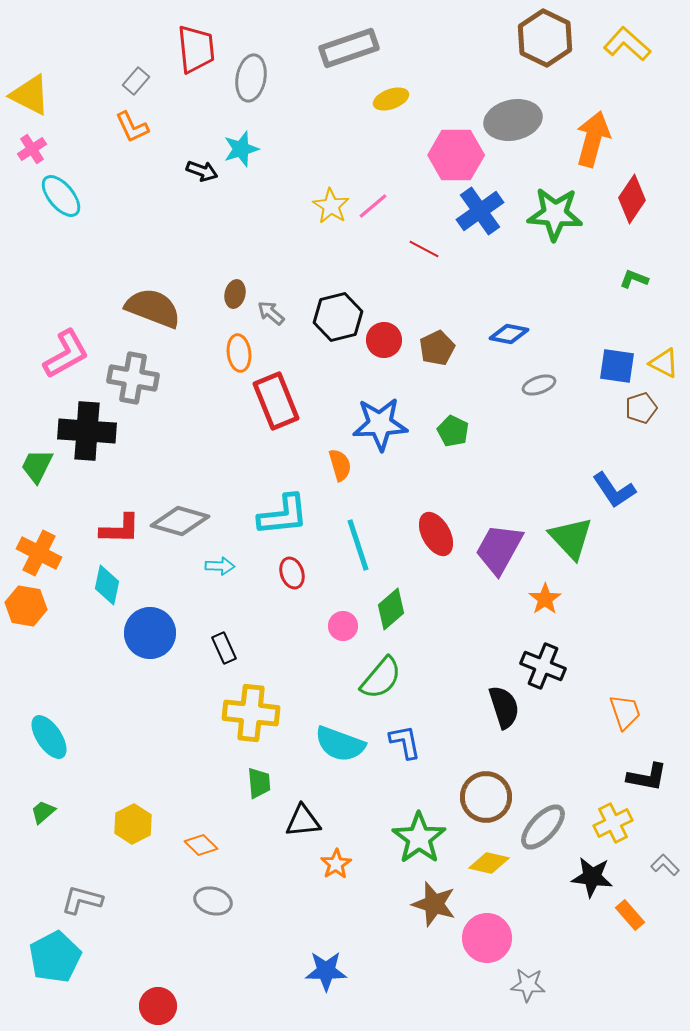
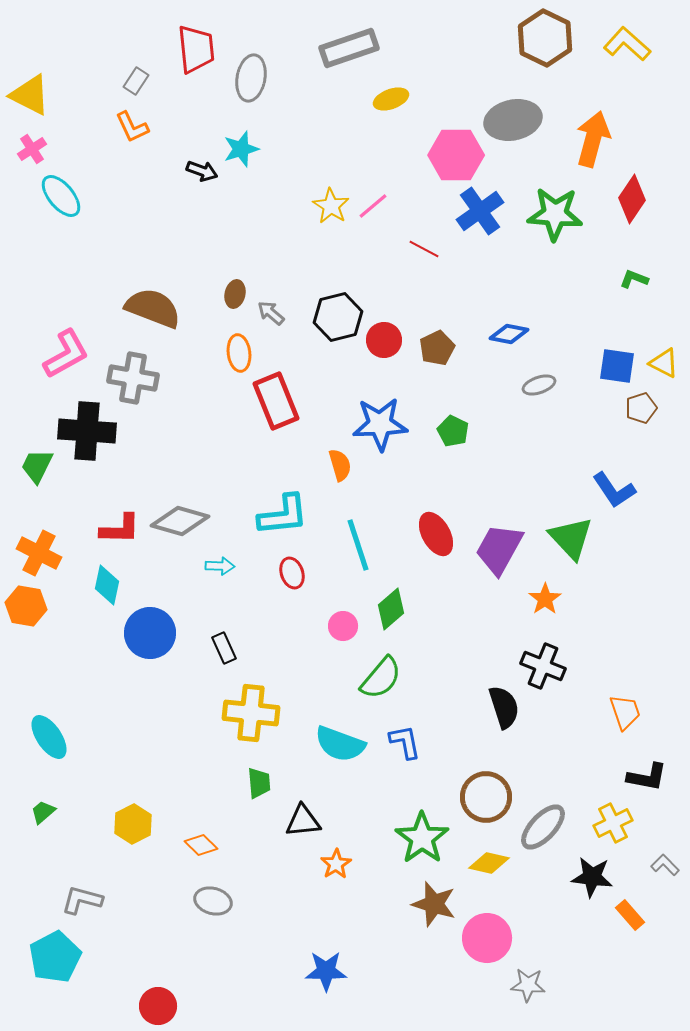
gray rectangle at (136, 81): rotated 8 degrees counterclockwise
green star at (419, 838): moved 3 px right
